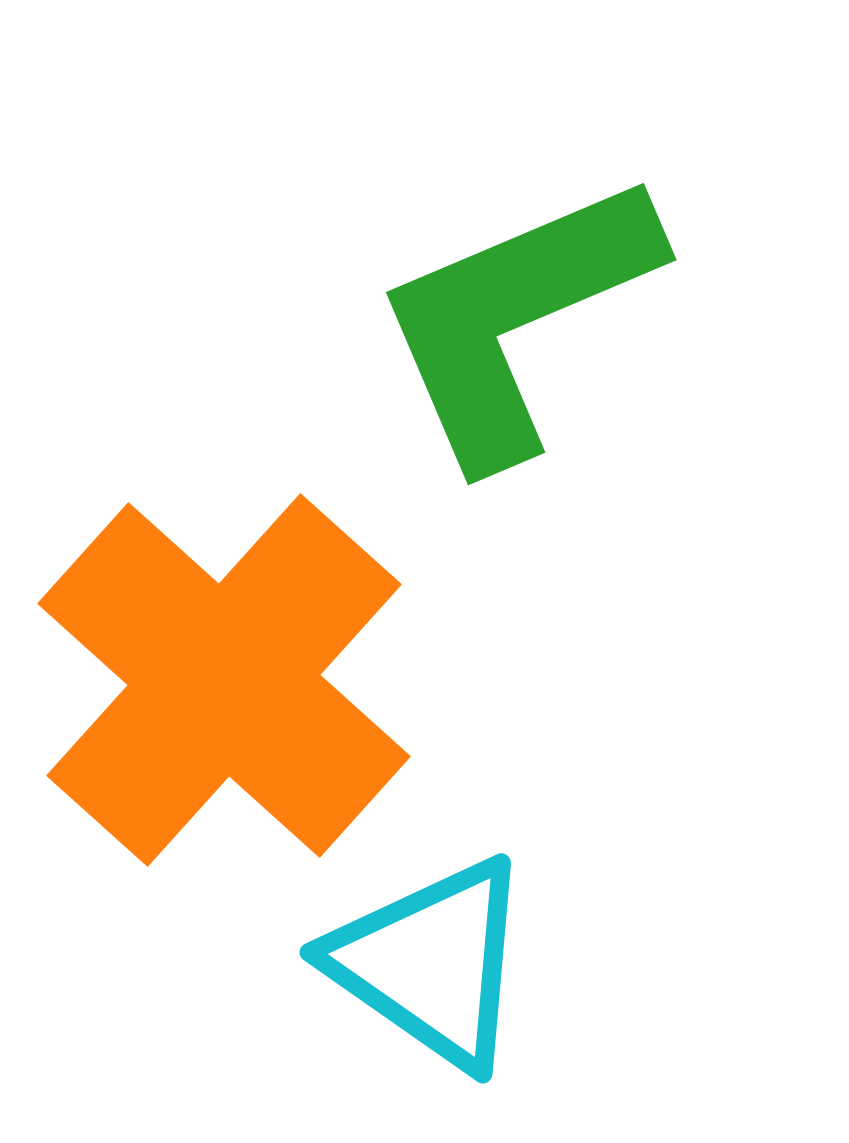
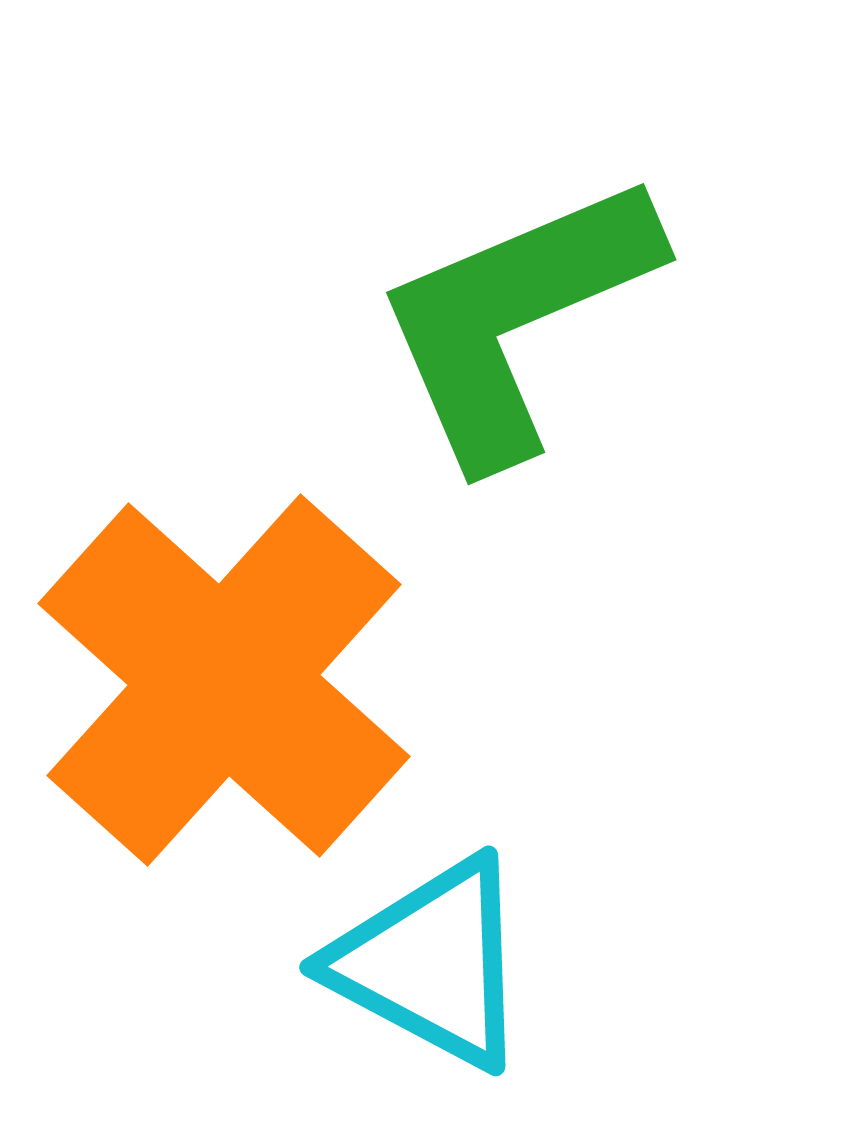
cyan triangle: rotated 7 degrees counterclockwise
